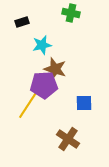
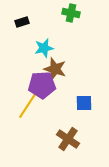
cyan star: moved 2 px right, 3 px down
purple pentagon: moved 2 px left
